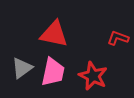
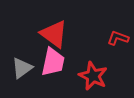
red triangle: rotated 24 degrees clockwise
pink trapezoid: moved 10 px up
